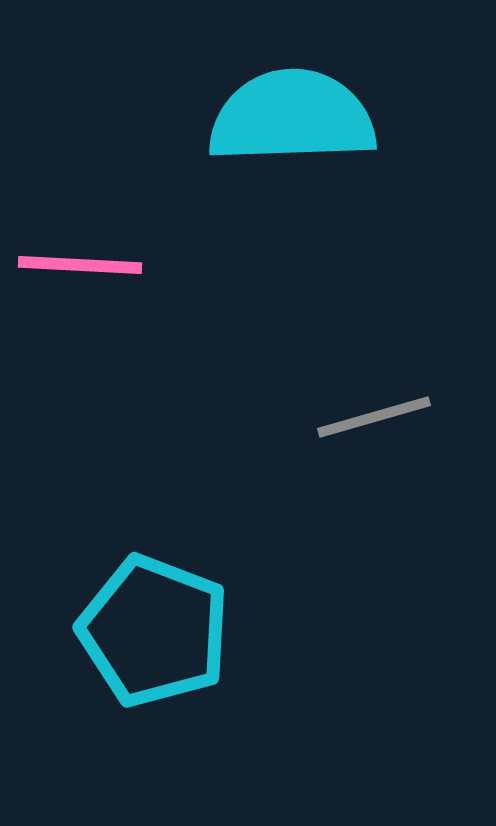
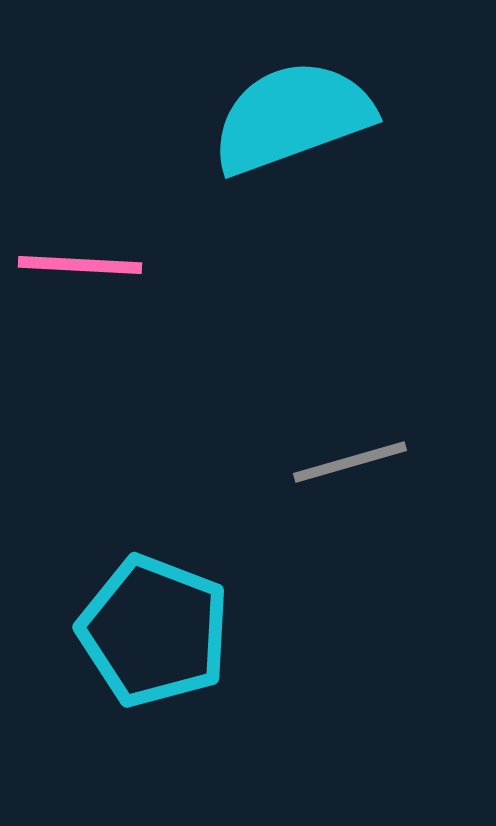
cyan semicircle: rotated 18 degrees counterclockwise
gray line: moved 24 px left, 45 px down
